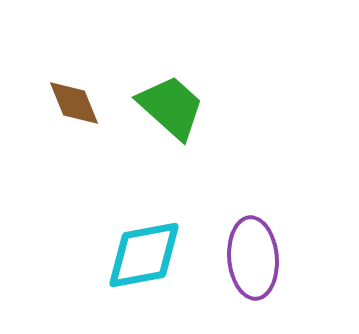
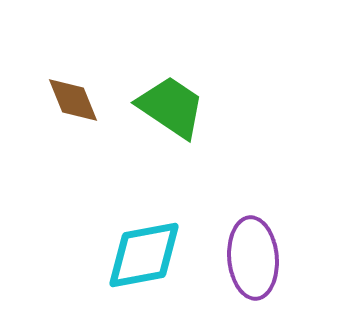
brown diamond: moved 1 px left, 3 px up
green trapezoid: rotated 8 degrees counterclockwise
